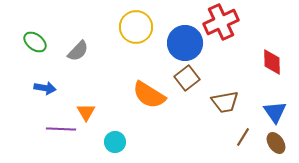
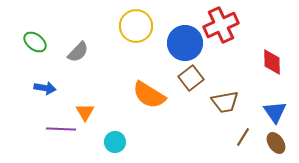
red cross: moved 3 px down
yellow circle: moved 1 px up
gray semicircle: moved 1 px down
brown square: moved 4 px right
orange triangle: moved 1 px left
